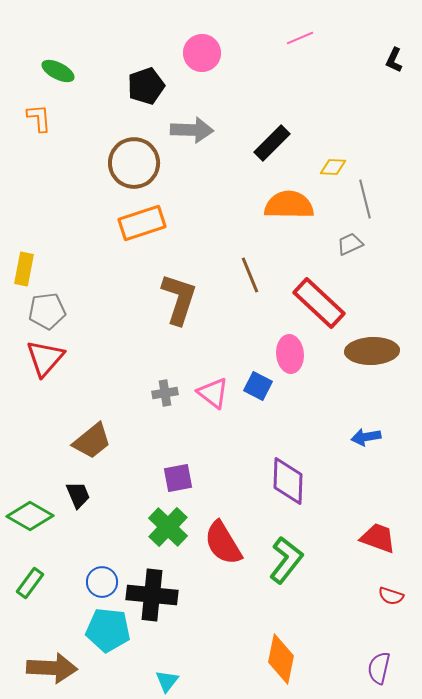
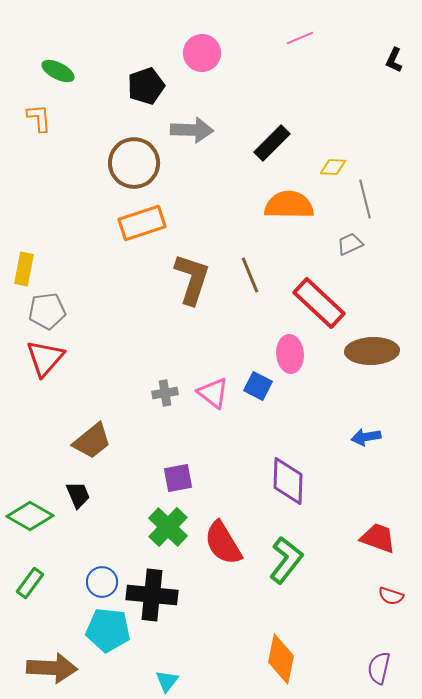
brown L-shape at (179, 299): moved 13 px right, 20 px up
